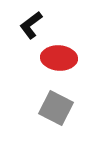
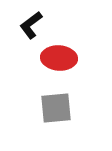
gray square: rotated 32 degrees counterclockwise
